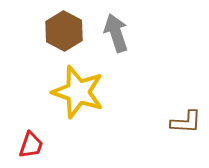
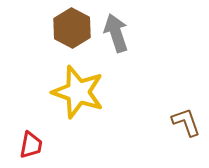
brown hexagon: moved 8 px right, 3 px up
brown L-shape: rotated 112 degrees counterclockwise
red trapezoid: rotated 8 degrees counterclockwise
